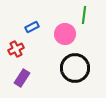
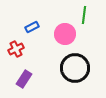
purple rectangle: moved 2 px right, 1 px down
